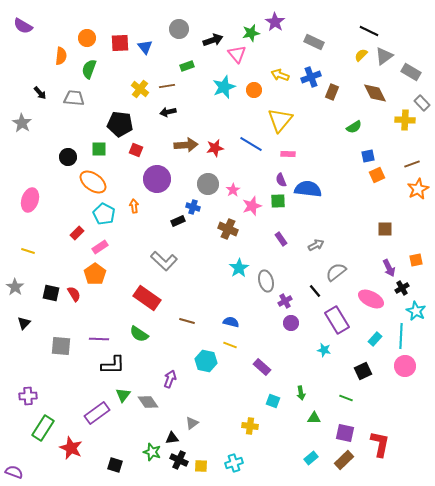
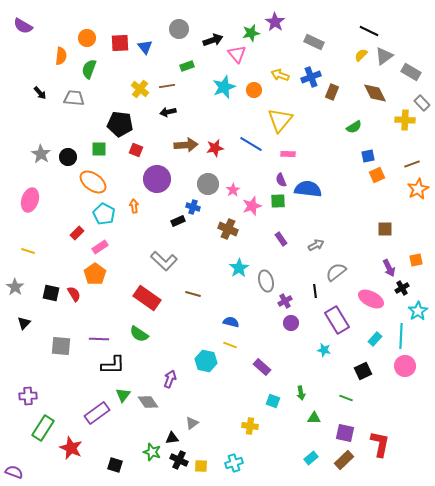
gray star at (22, 123): moved 19 px right, 31 px down
black line at (315, 291): rotated 32 degrees clockwise
cyan star at (416, 311): moved 2 px right; rotated 12 degrees clockwise
brown line at (187, 321): moved 6 px right, 27 px up
